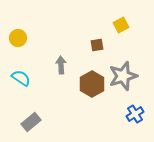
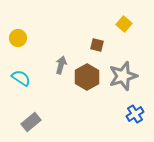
yellow square: moved 3 px right, 1 px up; rotated 21 degrees counterclockwise
brown square: rotated 24 degrees clockwise
gray arrow: rotated 18 degrees clockwise
brown hexagon: moved 5 px left, 7 px up
